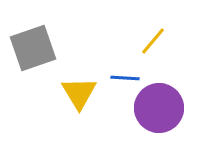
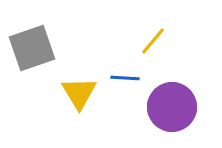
gray square: moved 1 px left
purple circle: moved 13 px right, 1 px up
